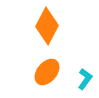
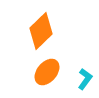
orange diamond: moved 6 px left, 5 px down; rotated 18 degrees clockwise
